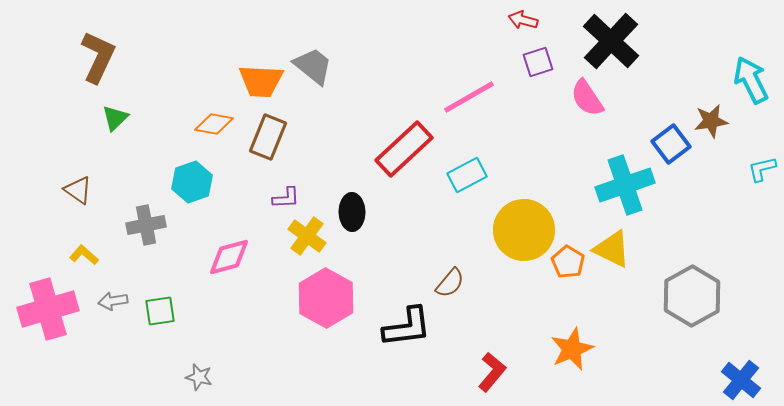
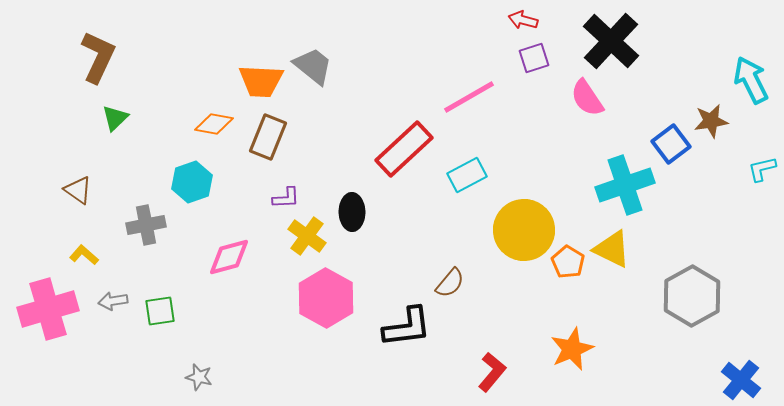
purple square: moved 4 px left, 4 px up
